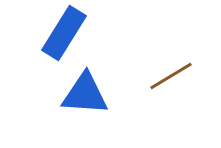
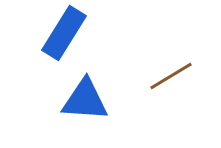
blue triangle: moved 6 px down
